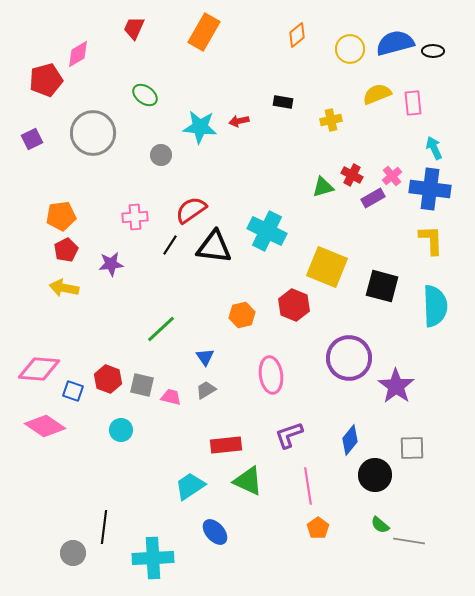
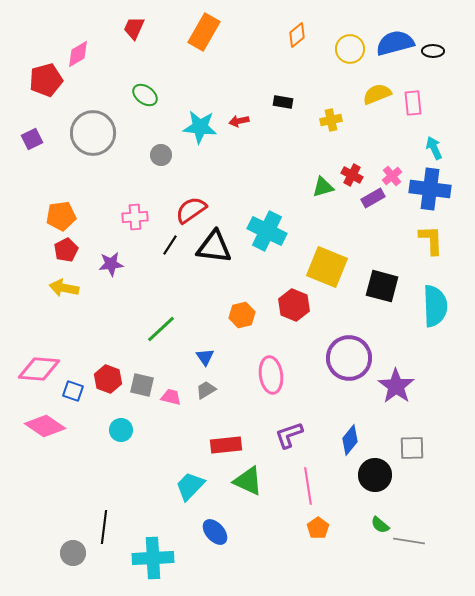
cyan trapezoid at (190, 486): rotated 12 degrees counterclockwise
